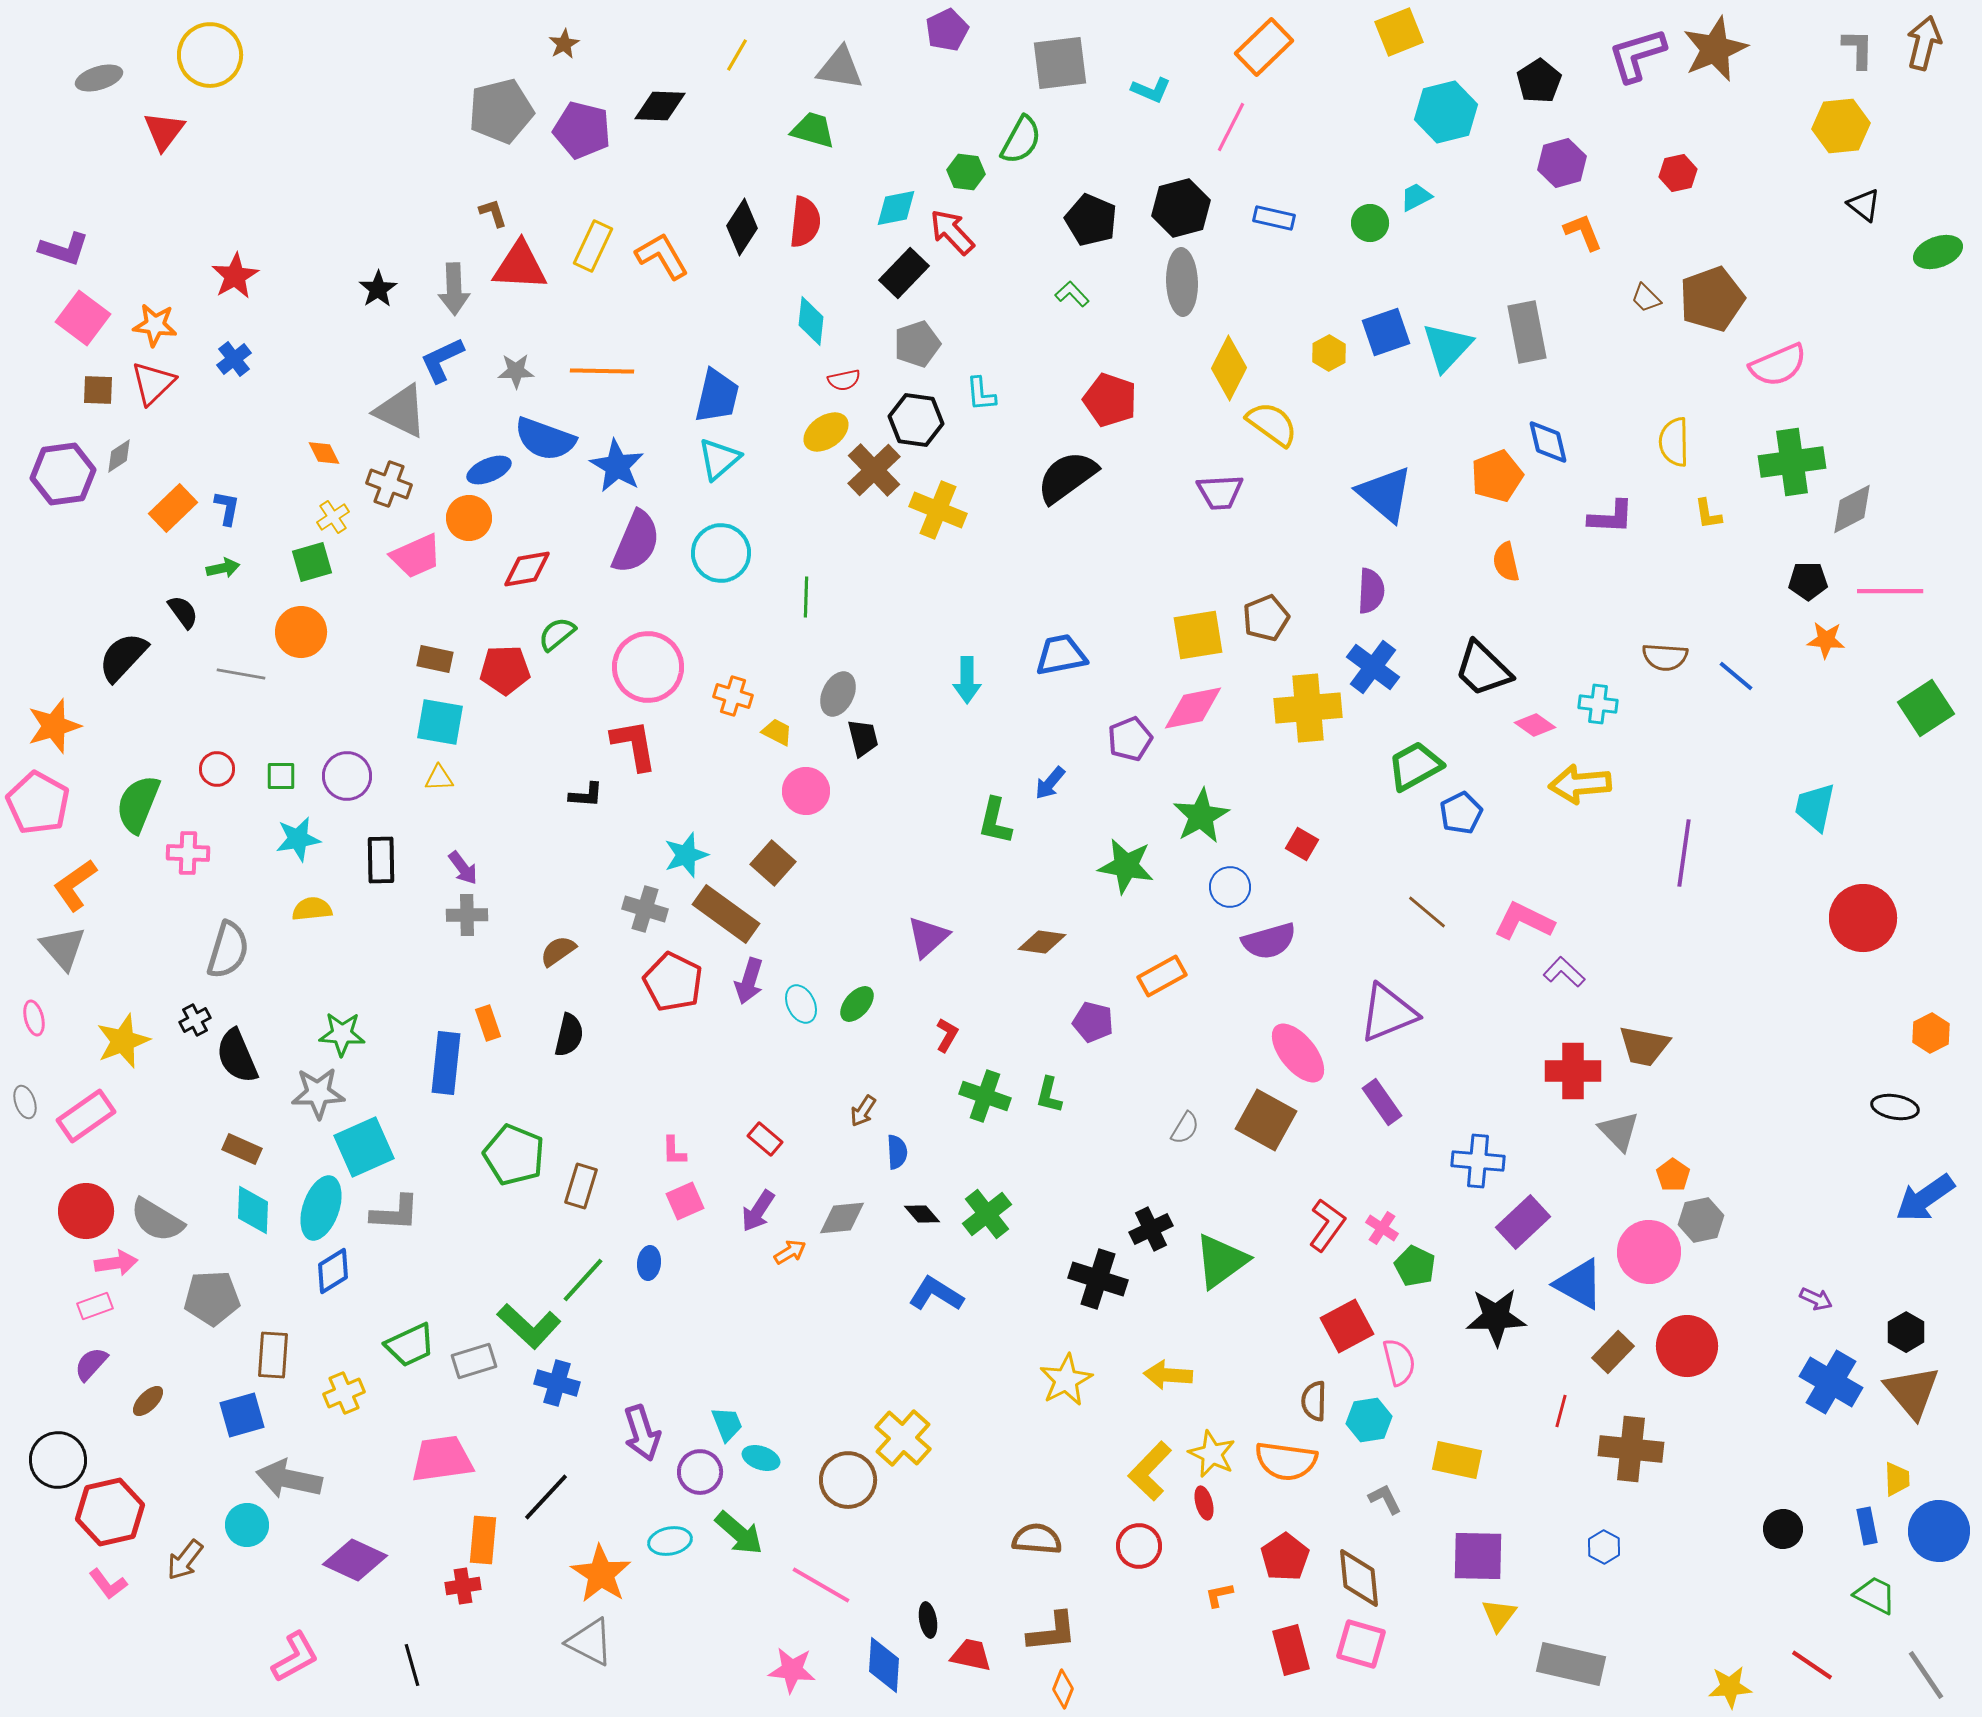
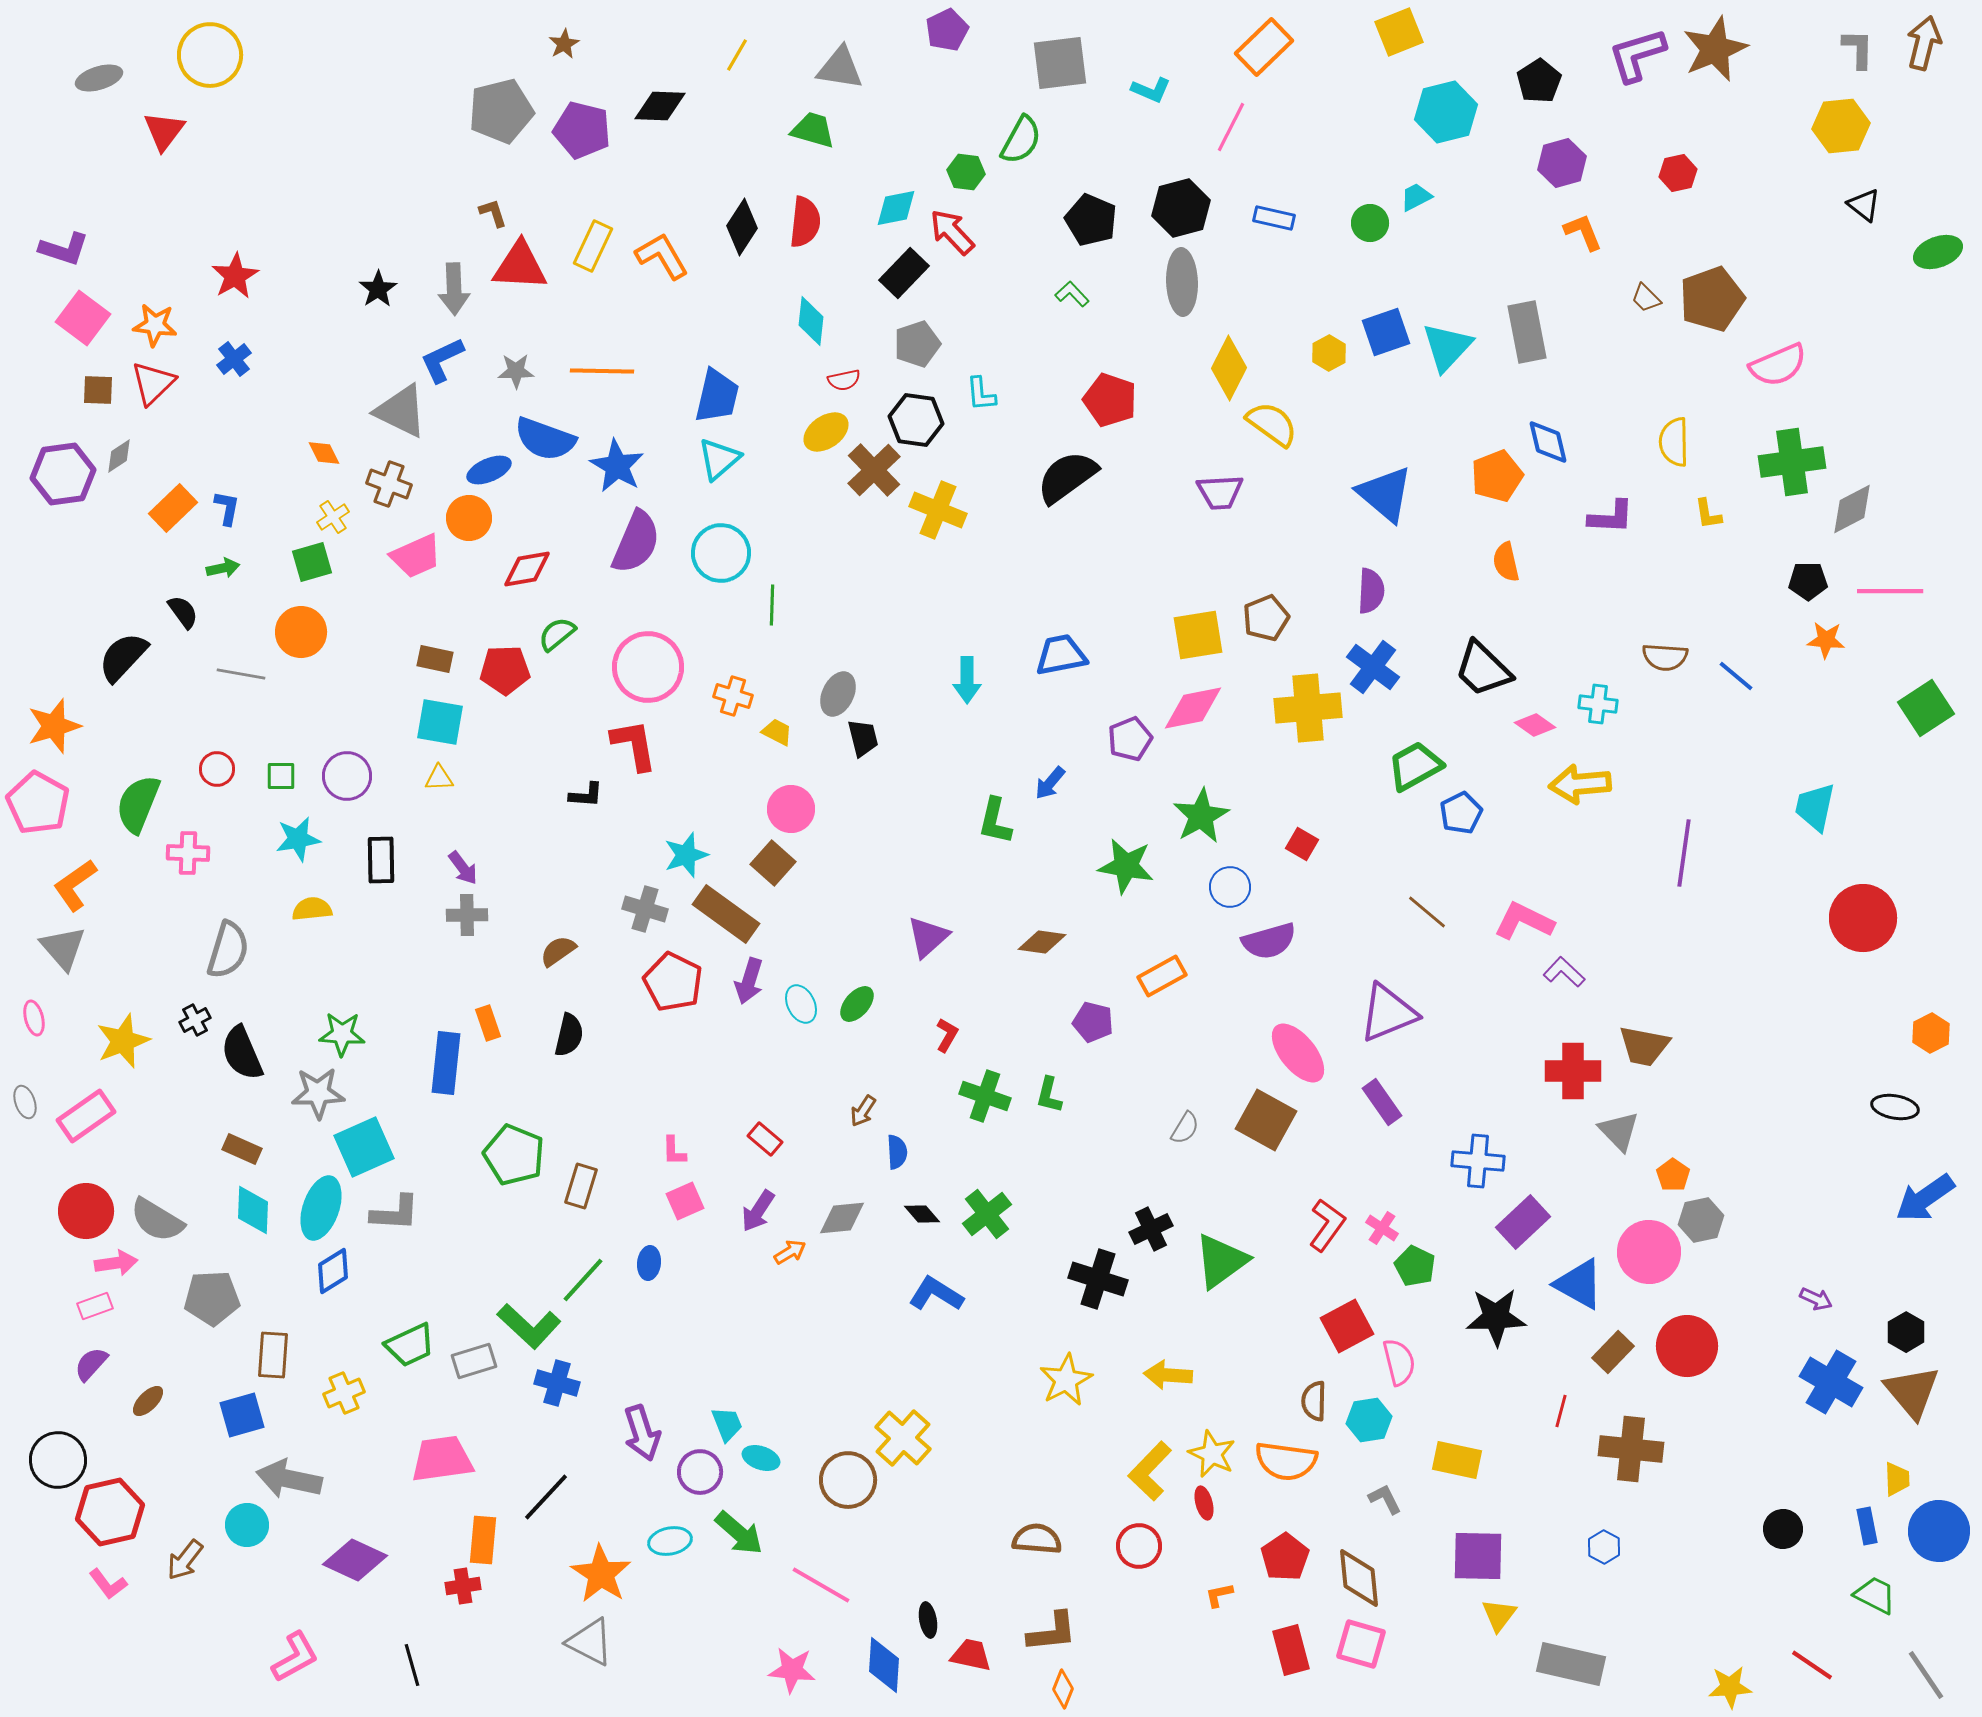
green line at (806, 597): moved 34 px left, 8 px down
pink circle at (806, 791): moved 15 px left, 18 px down
black semicircle at (237, 1056): moved 5 px right, 3 px up
